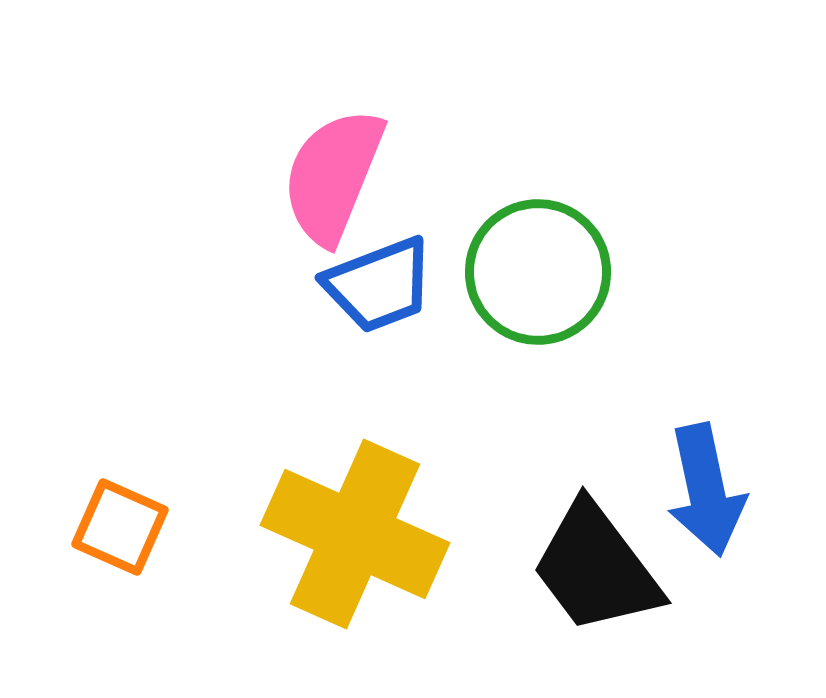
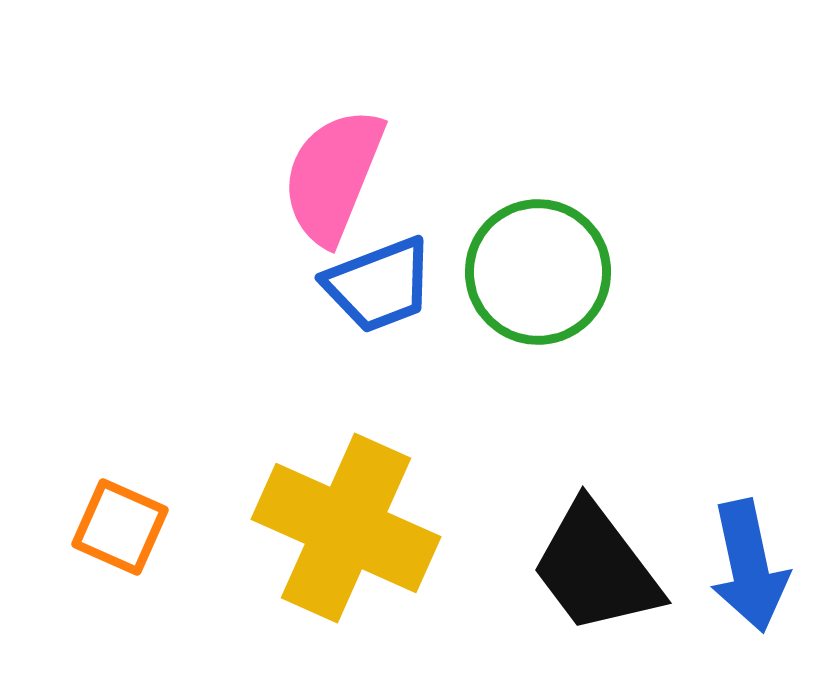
blue arrow: moved 43 px right, 76 px down
yellow cross: moved 9 px left, 6 px up
